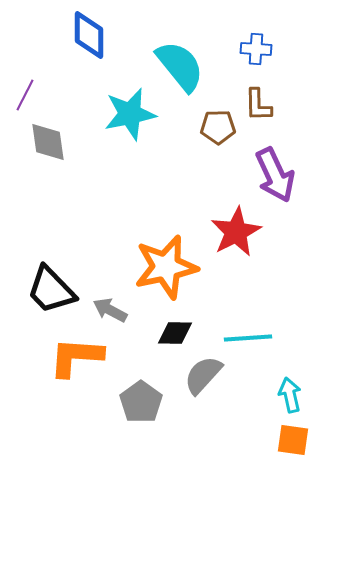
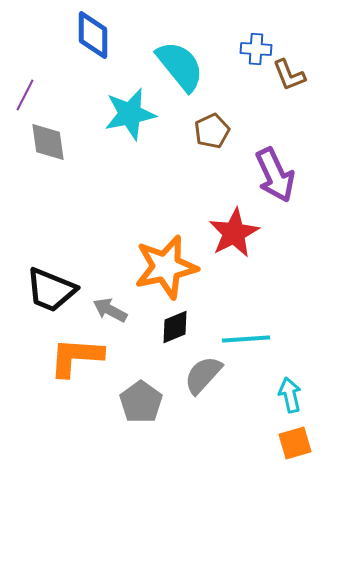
blue diamond: moved 4 px right
brown L-shape: moved 31 px right, 30 px up; rotated 21 degrees counterclockwise
brown pentagon: moved 6 px left, 4 px down; rotated 24 degrees counterclockwise
red star: moved 2 px left, 1 px down
black trapezoid: rotated 24 degrees counterclockwise
black diamond: moved 6 px up; rotated 24 degrees counterclockwise
cyan line: moved 2 px left, 1 px down
orange square: moved 2 px right, 3 px down; rotated 24 degrees counterclockwise
